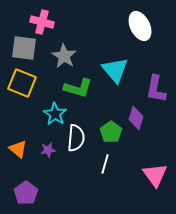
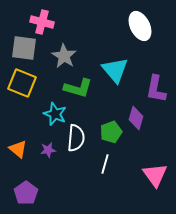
cyan star: rotated 10 degrees counterclockwise
green pentagon: rotated 15 degrees clockwise
